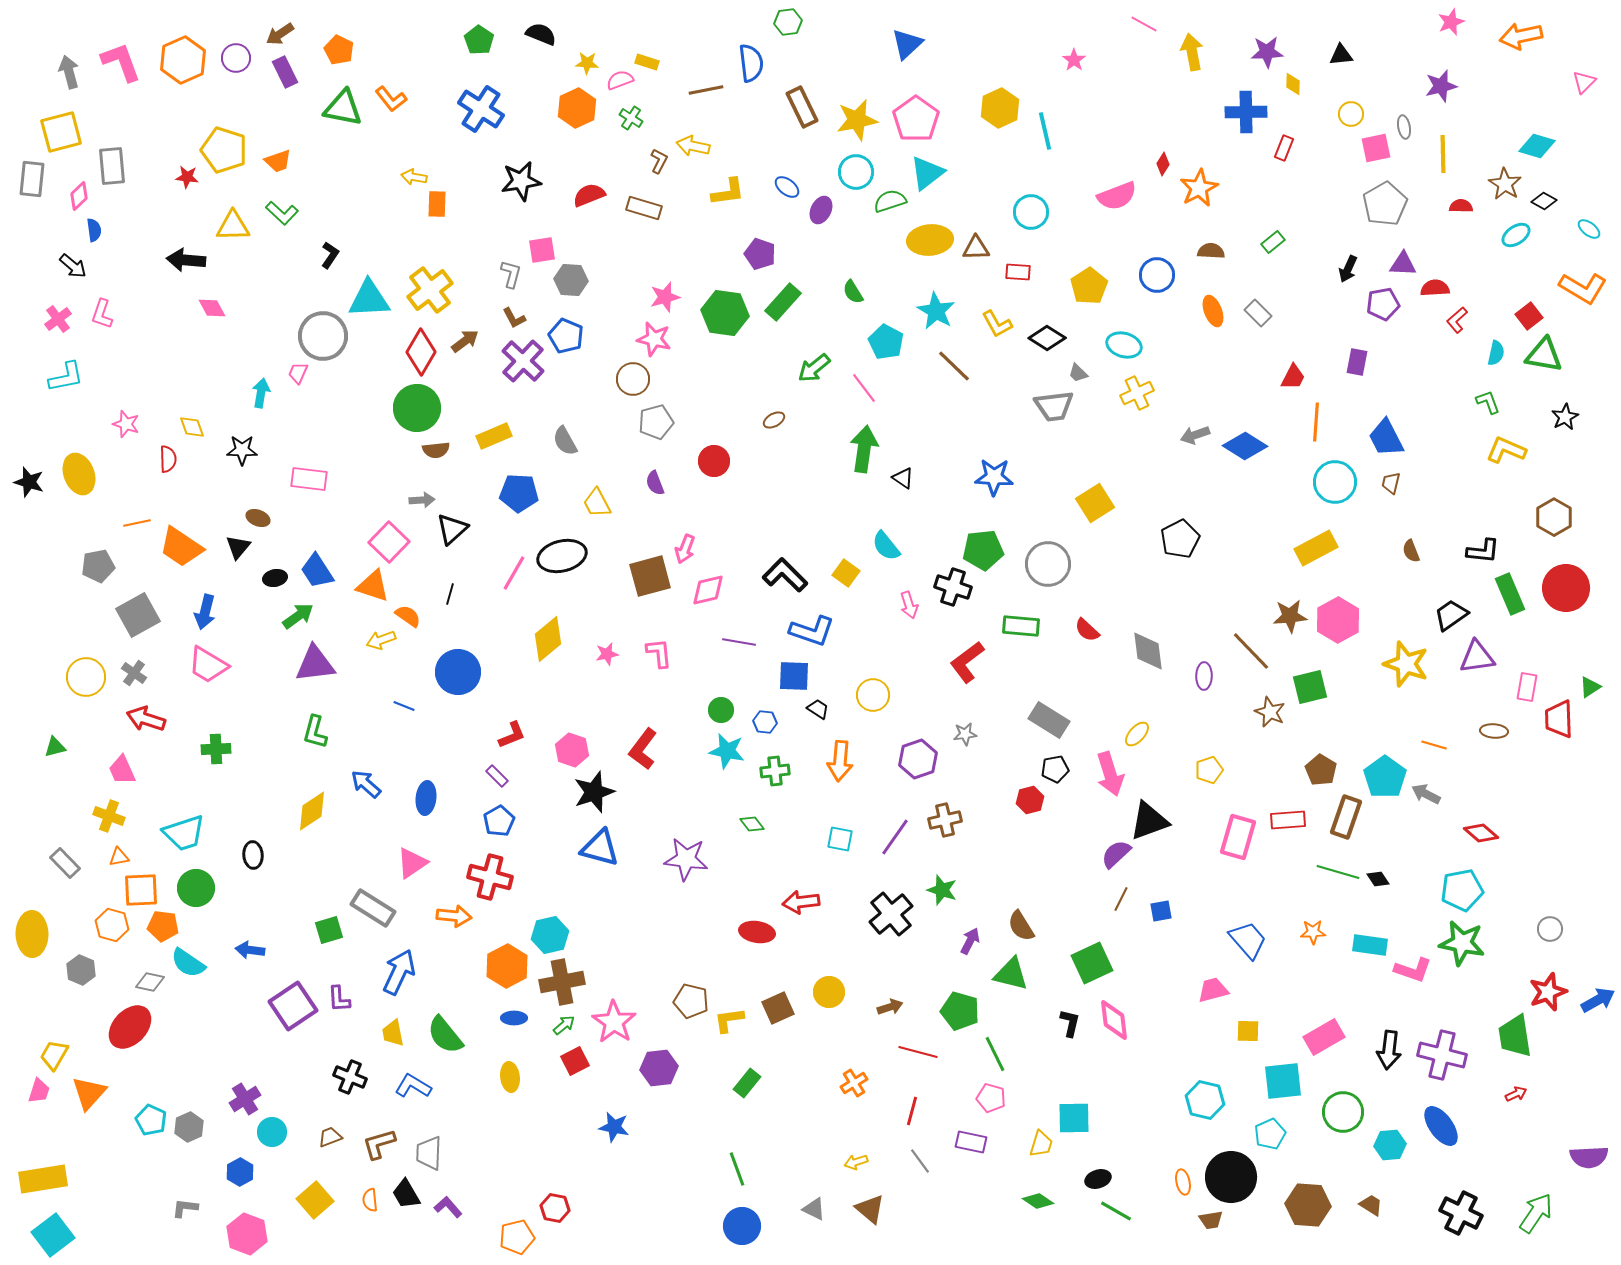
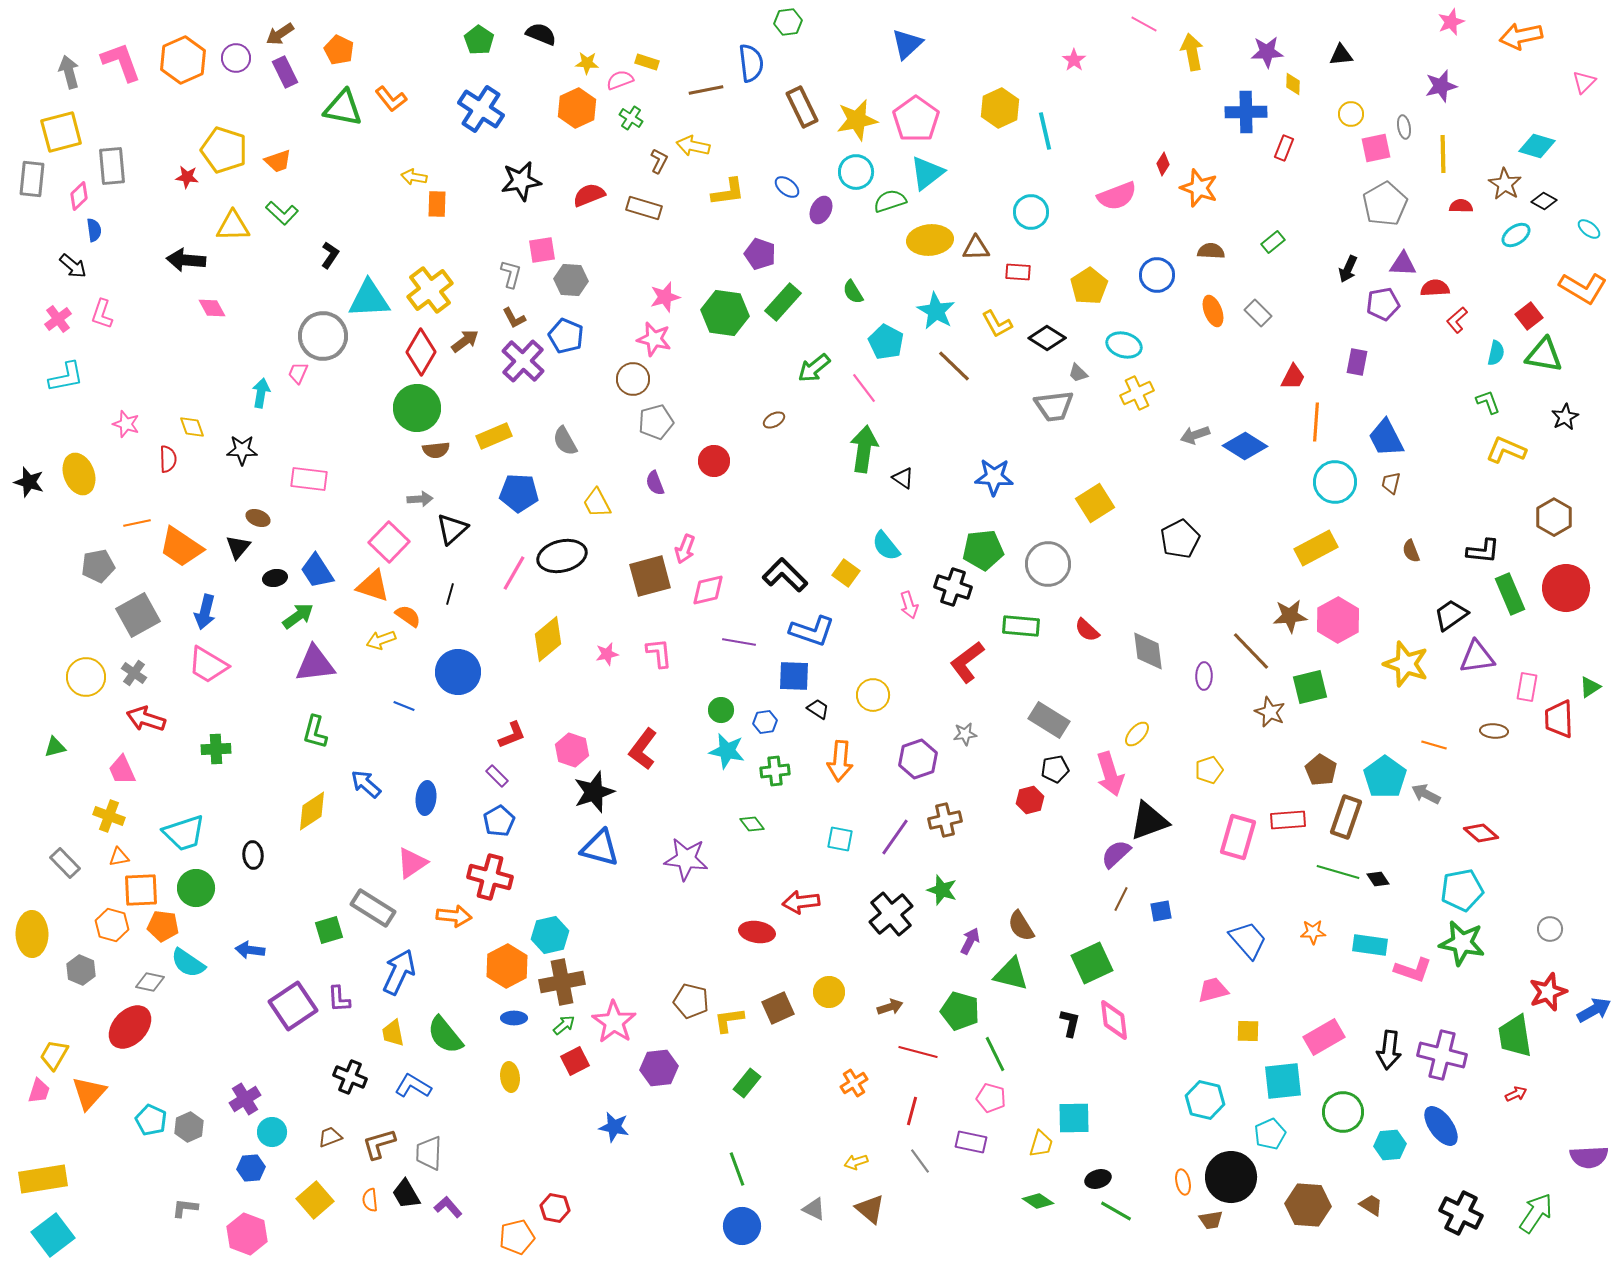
orange star at (1199, 188): rotated 24 degrees counterclockwise
gray arrow at (422, 500): moved 2 px left, 1 px up
blue hexagon at (765, 722): rotated 15 degrees counterclockwise
blue arrow at (1598, 1000): moved 4 px left, 10 px down
blue hexagon at (240, 1172): moved 11 px right, 4 px up; rotated 24 degrees clockwise
